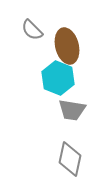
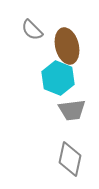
gray trapezoid: rotated 16 degrees counterclockwise
